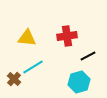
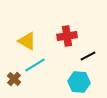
yellow triangle: moved 3 px down; rotated 24 degrees clockwise
cyan line: moved 2 px right, 2 px up
cyan hexagon: rotated 20 degrees clockwise
